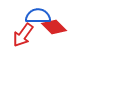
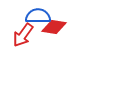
red diamond: rotated 35 degrees counterclockwise
